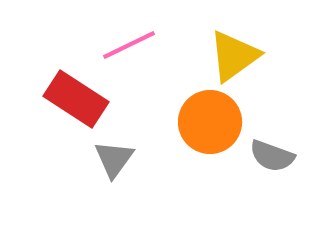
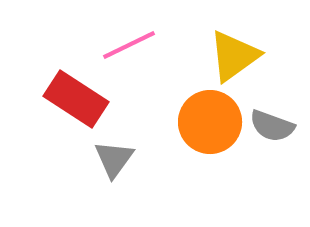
gray semicircle: moved 30 px up
